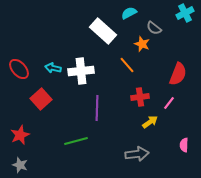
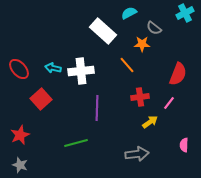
orange star: rotated 21 degrees counterclockwise
green line: moved 2 px down
